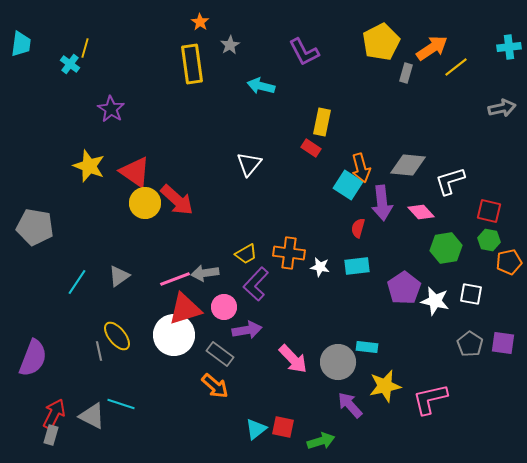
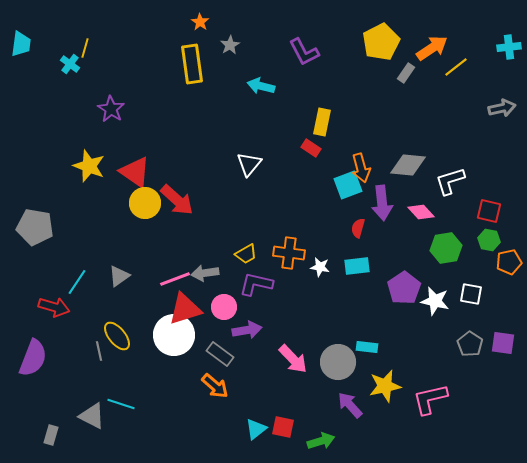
gray rectangle at (406, 73): rotated 18 degrees clockwise
cyan square at (348, 185): rotated 36 degrees clockwise
purple L-shape at (256, 284): rotated 60 degrees clockwise
red arrow at (54, 414): moved 107 px up; rotated 80 degrees clockwise
